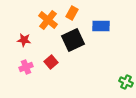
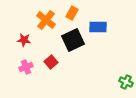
orange cross: moved 2 px left
blue rectangle: moved 3 px left, 1 px down
